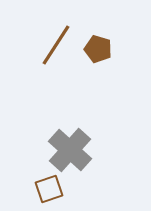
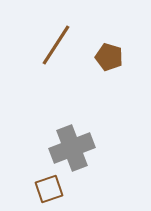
brown pentagon: moved 11 px right, 8 px down
gray cross: moved 2 px right, 2 px up; rotated 27 degrees clockwise
